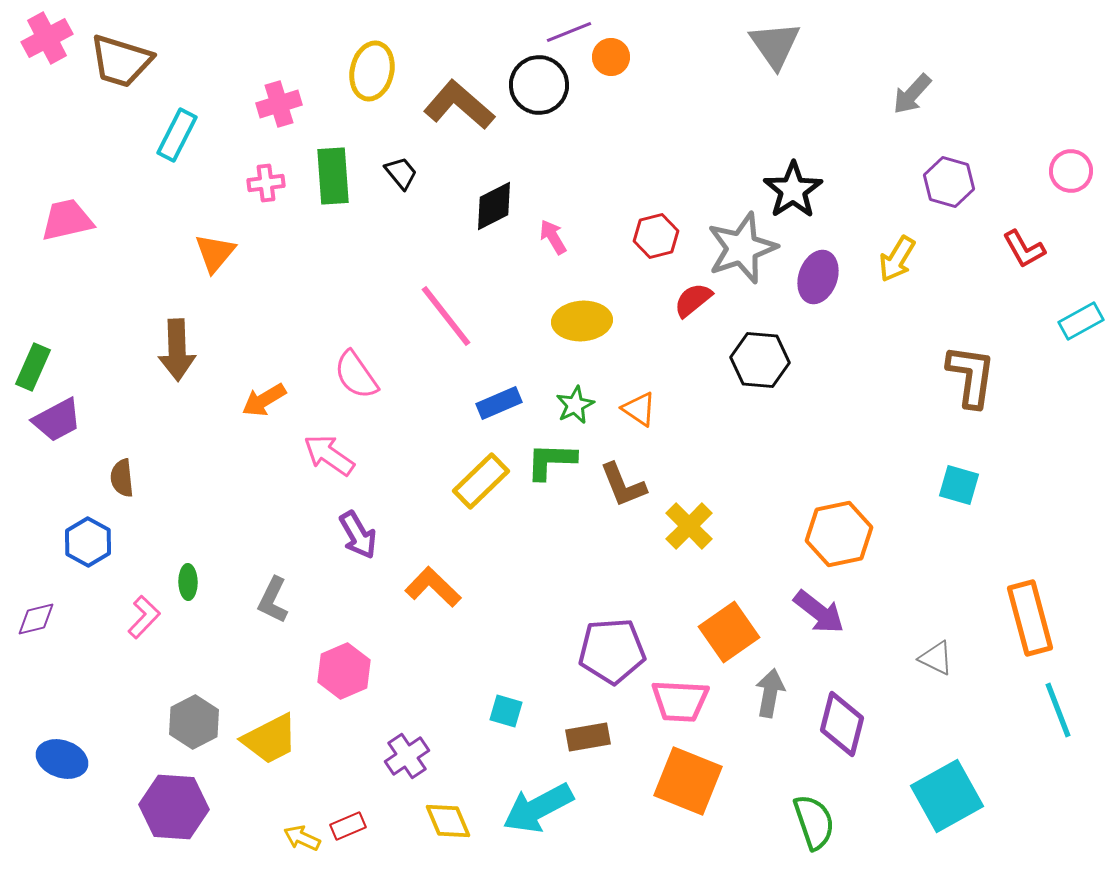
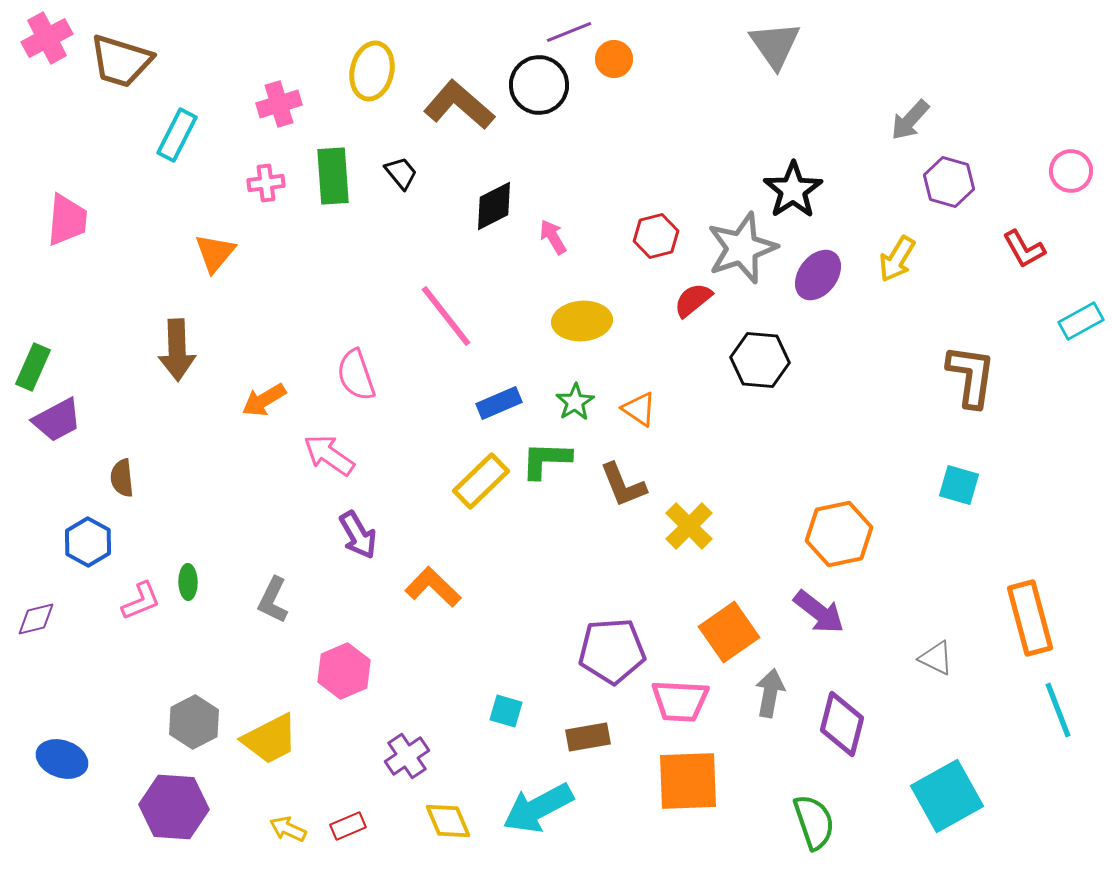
orange circle at (611, 57): moved 3 px right, 2 px down
gray arrow at (912, 94): moved 2 px left, 26 px down
pink trapezoid at (67, 220): rotated 108 degrees clockwise
purple ellipse at (818, 277): moved 2 px up; rotated 18 degrees clockwise
pink semicircle at (356, 375): rotated 16 degrees clockwise
green star at (575, 405): moved 3 px up; rotated 6 degrees counterclockwise
green L-shape at (551, 461): moved 5 px left, 1 px up
pink L-shape at (144, 617): moved 3 px left, 16 px up; rotated 24 degrees clockwise
orange square at (688, 781): rotated 24 degrees counterclockwise
yellow arrow at (302, 838): moved 14 px left, 9 px up
